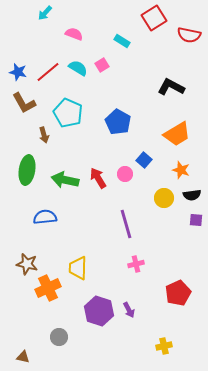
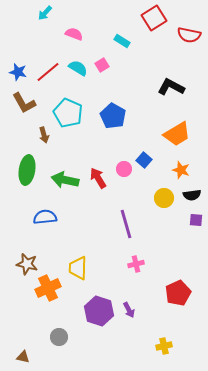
blue pentagon: moved 5 px left, 6 px up
pink circle: moved 1 px left, 5 px up
